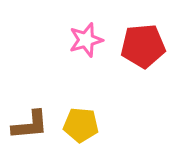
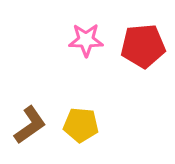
pink star: rotated 16 degrees clockwise
brown L-shape: rotated 30 degrees counterclockwise
